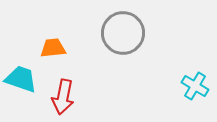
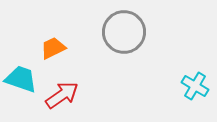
gray circle: moved 1 px right, 1 px up
orange trapezoid: rotated 20 degrees counterclockwise
red arrow: moved 1 px left, 2 px up; rotated 136 degrees counterclockwise
